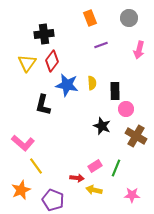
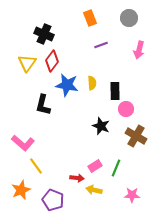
black cross: rotated 30 degrees clockwise
black star: moved 1 px left
